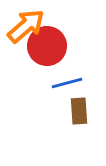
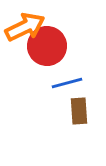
orange arrow: moved 1 px left, 1 px down; rotated 15 degrees clockwise
